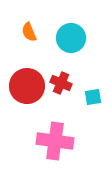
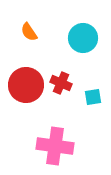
orange semicircle: rotated 12 degrees counterclockwise
cyan circle: moved 12 px right
red circle: moved 1 px left, 1 px up
pink cross: moved 5 px down
